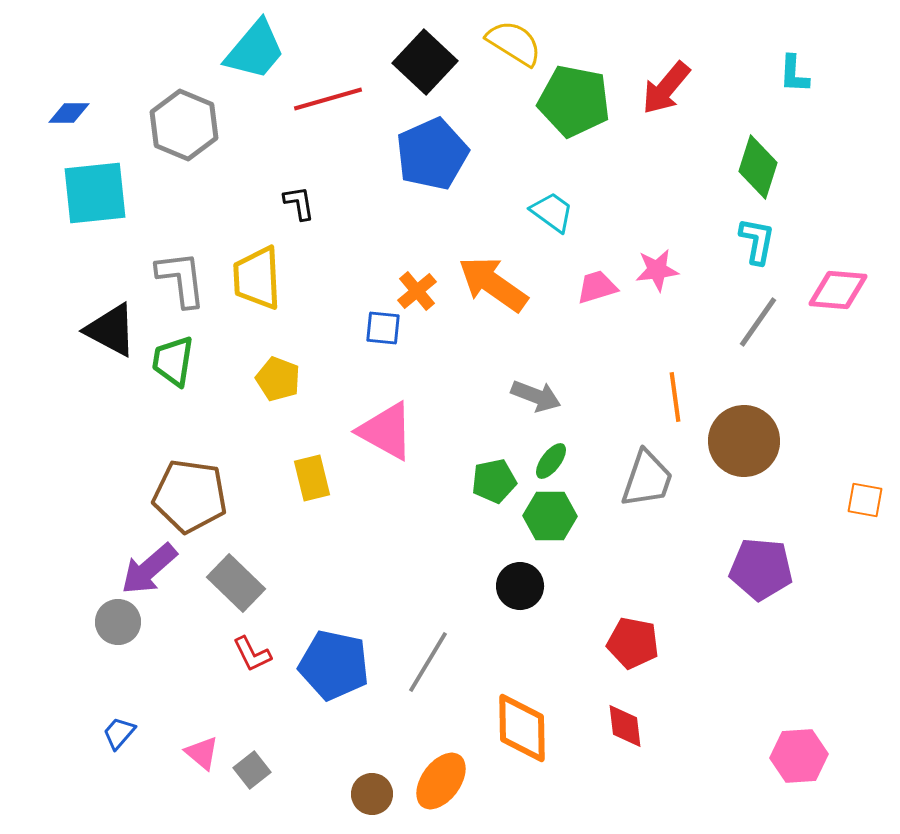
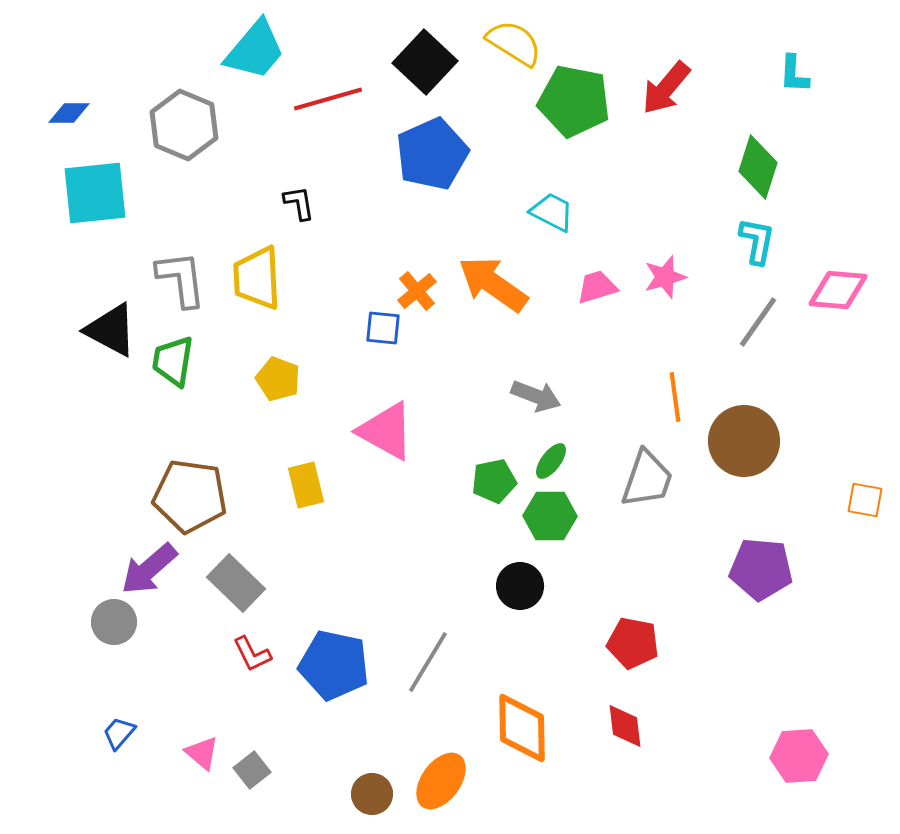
cyan trapezoid at (552, 212): rotated 9 degrees counterclockwise
pink star at (657, 270): moved 8 px right, 7 px down; rotated 9 degrees counterclockwise
yellow rectangle at (312, 478): moved 6 px left, 7 px down
gray circle at (118, 622): moved 4 px left
